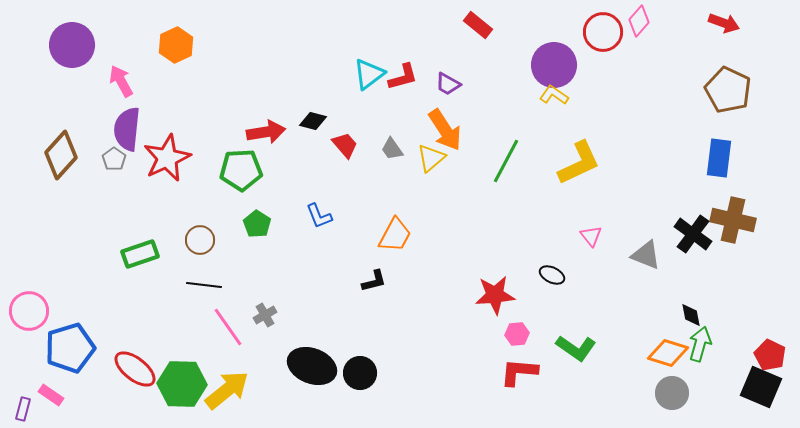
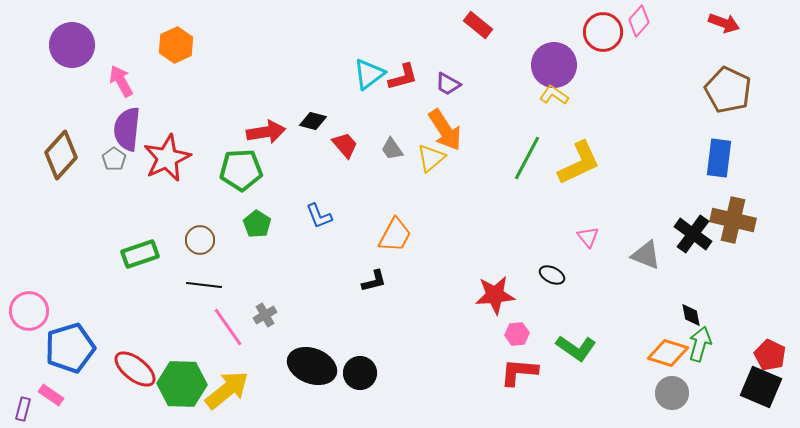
green line at (506, 161): moved 21 px right, 3 px up
pink triangle at (591, 236): moved 3 px left, 1 px down
